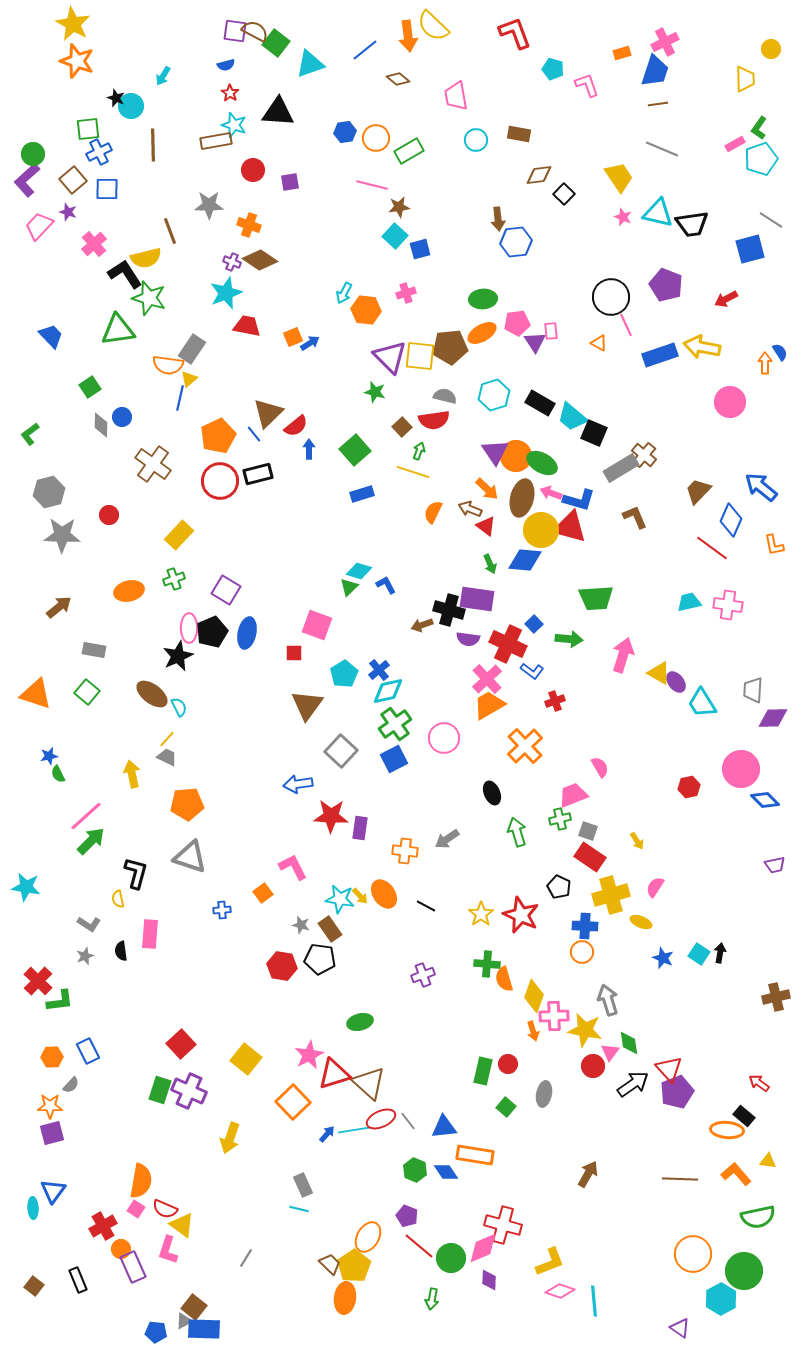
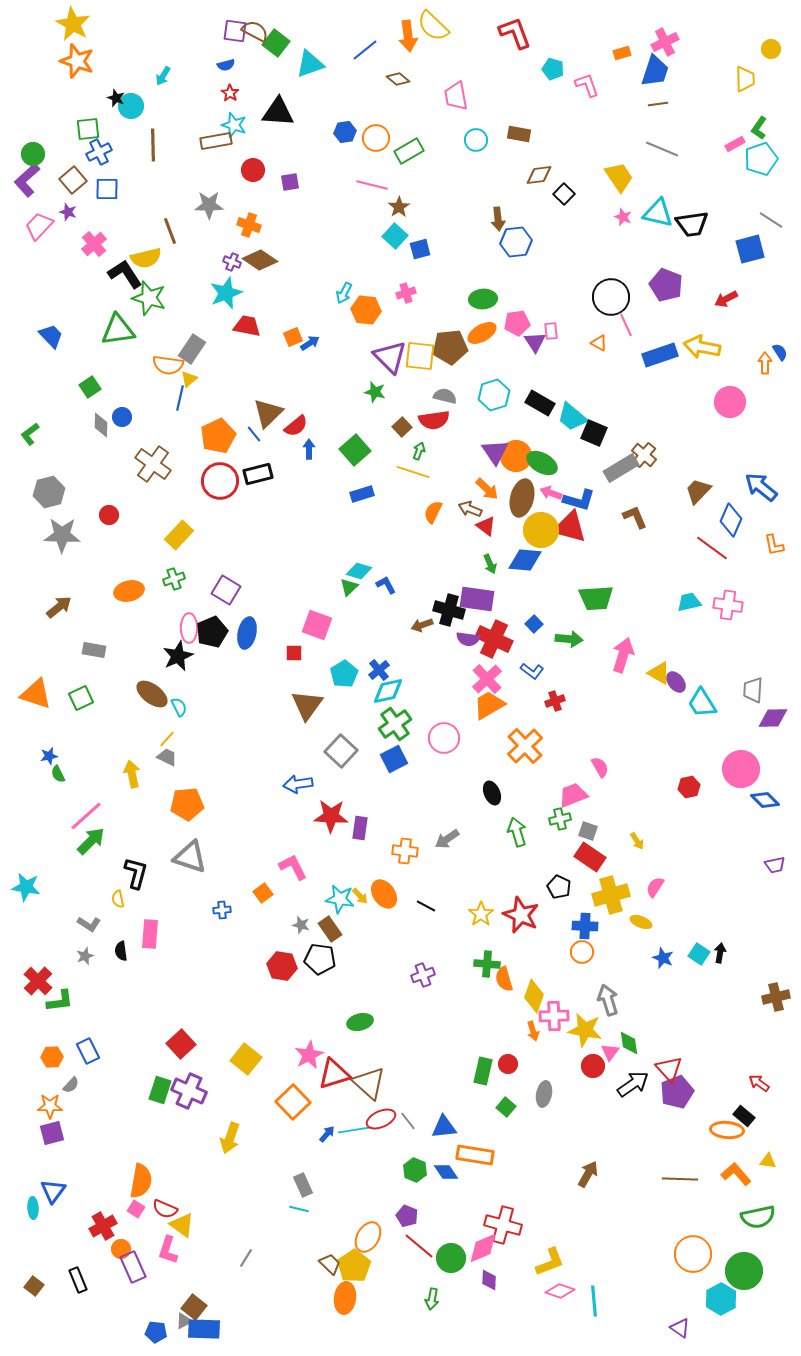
brown star at (399, 207): rotated 25 degrees counterclockwise
red cross at (508, 644): moved 14 px left, 5 px up
green square at (87, 692): moved 6 px left, 6 px down; rotated 25 degrees clockwise
